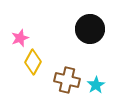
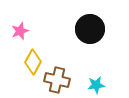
pink star: moved 7 px up
brown cross: moved 10 px left
cyan star: rotated 24 degrees clockwise
